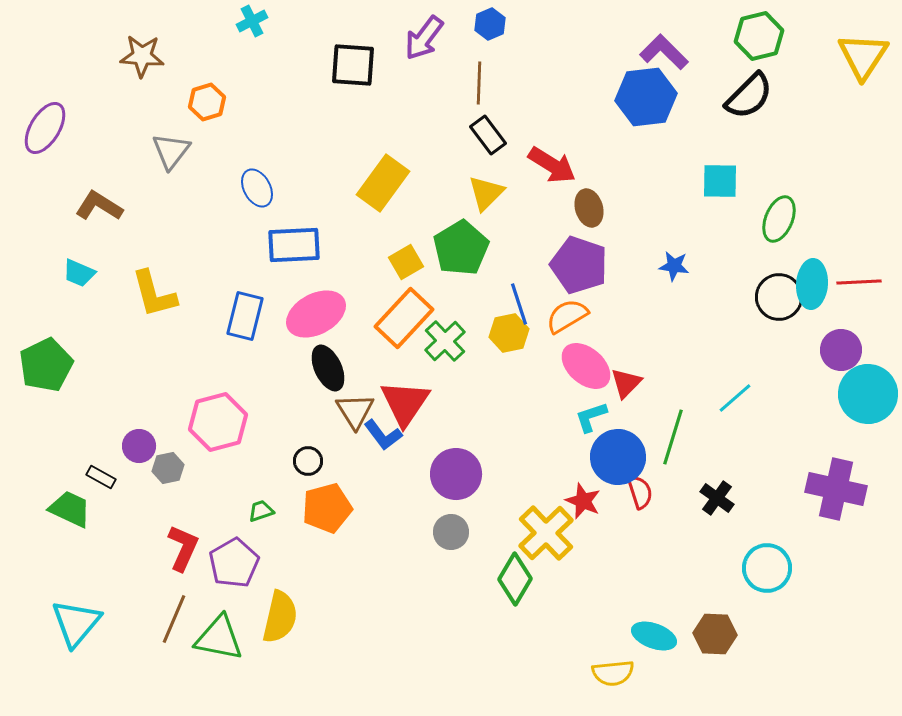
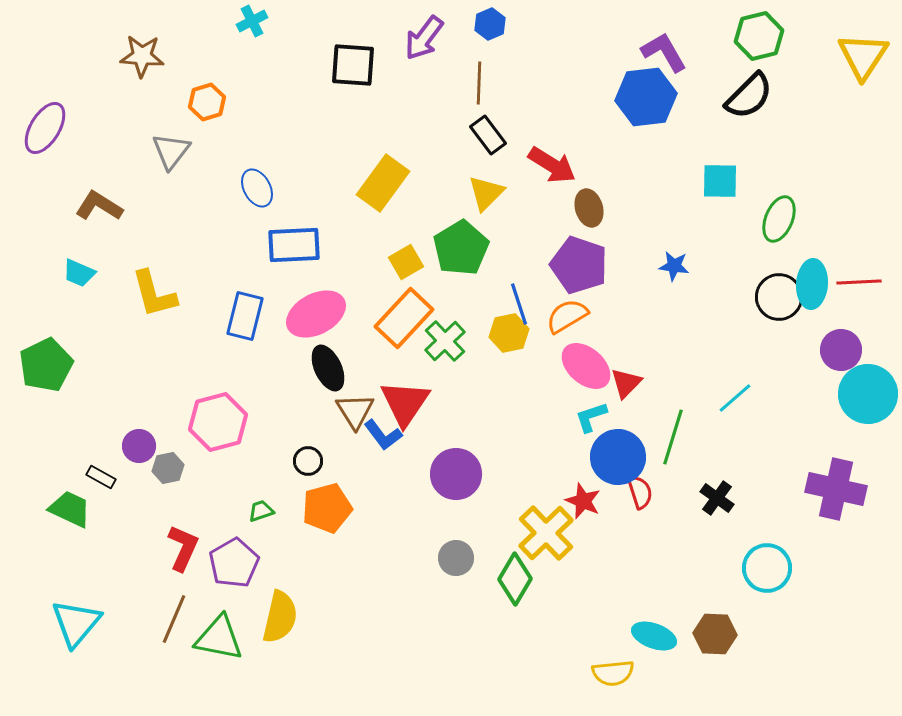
purple L-shape at (664, 52): rotated 15 degrees clockwise
gray circle at (451, 532): moved 5 px right, 26 px down
